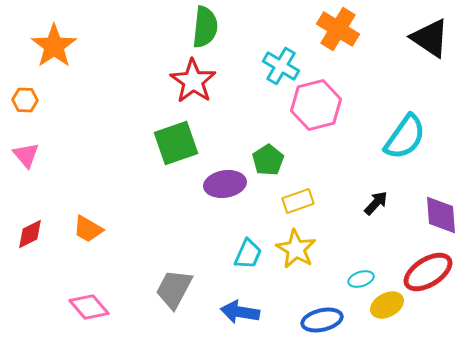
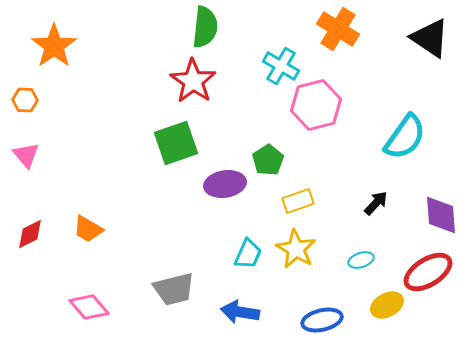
cyan ellipse: moved 19 px up
gray trapezoid: rotated 132 degrees counterclockwise
